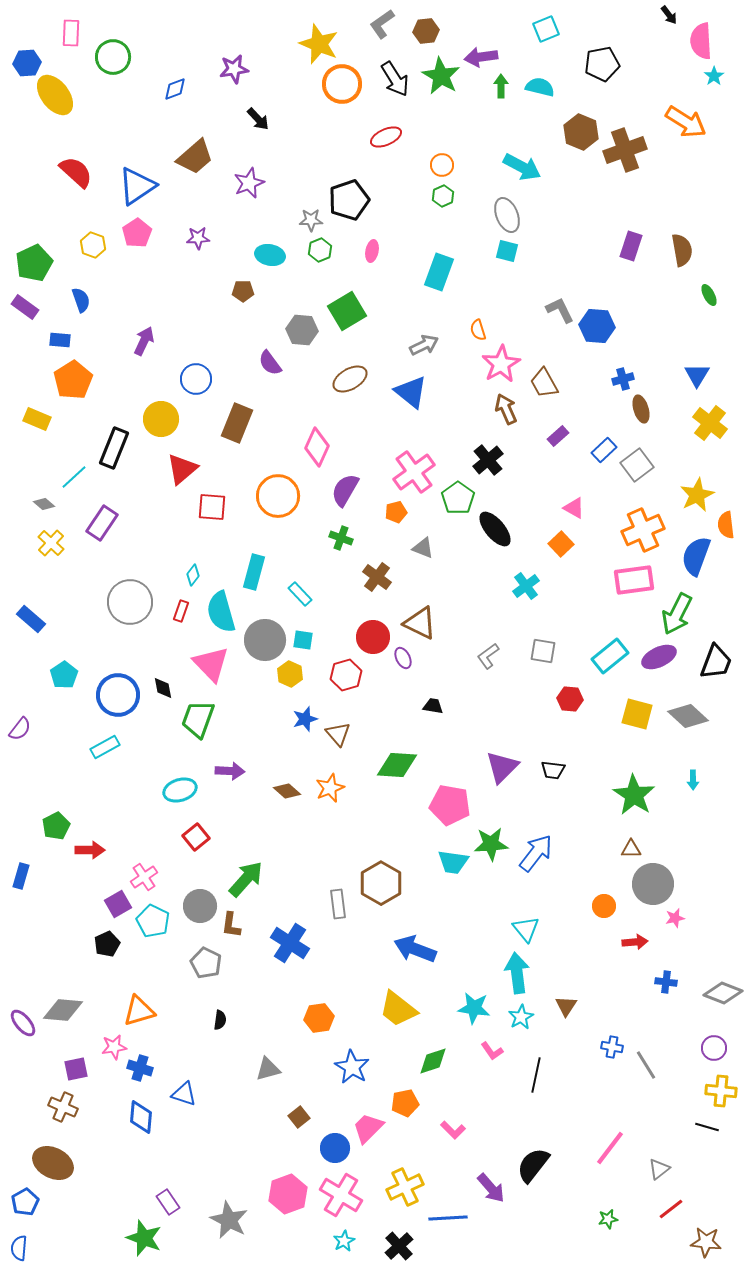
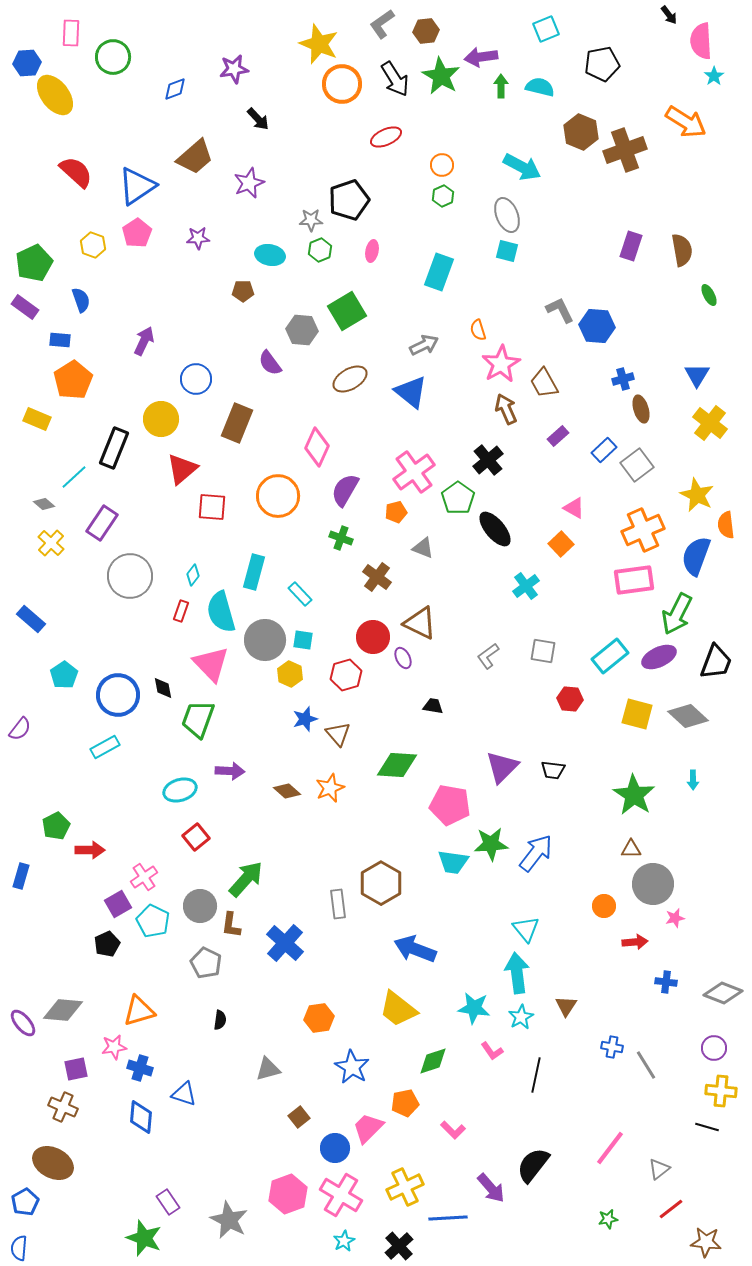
yellow star at (697, 495): rotated 20 degrees counterclockwise
gray circle at (130, 602): moved 26 px up
blue cross at (290, 943): moved 5 px left; rotated 9 degrees clockwise
